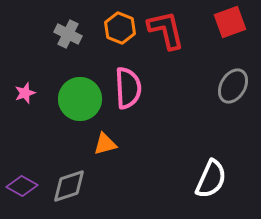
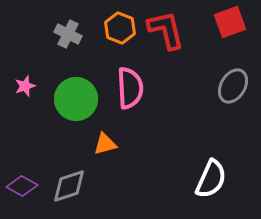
pink semicircle: moved 2 px right
pink star: moved 7 px up
green circle: moved 4 px left
